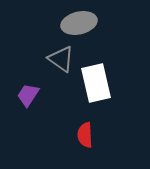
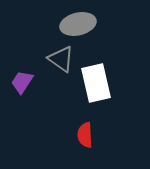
gray ellipse: moved 1 px left, 1 px down
purple trapezoid: moved 6 px left, 13 px up
